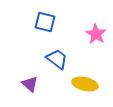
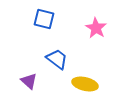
blue square: moved 1 px left, 3 px up
pink star: moved 6 px up
purple triangle: moved 1 px left, 3 px up
